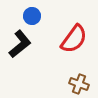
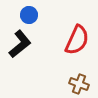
blue circle: moved 3 px left, 1 px up
red semicircle: moved 3 px right, 1 px down; rotated 12 degrees counterclockwise
